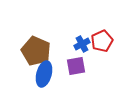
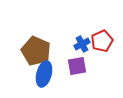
purple square: moved 1 px right
